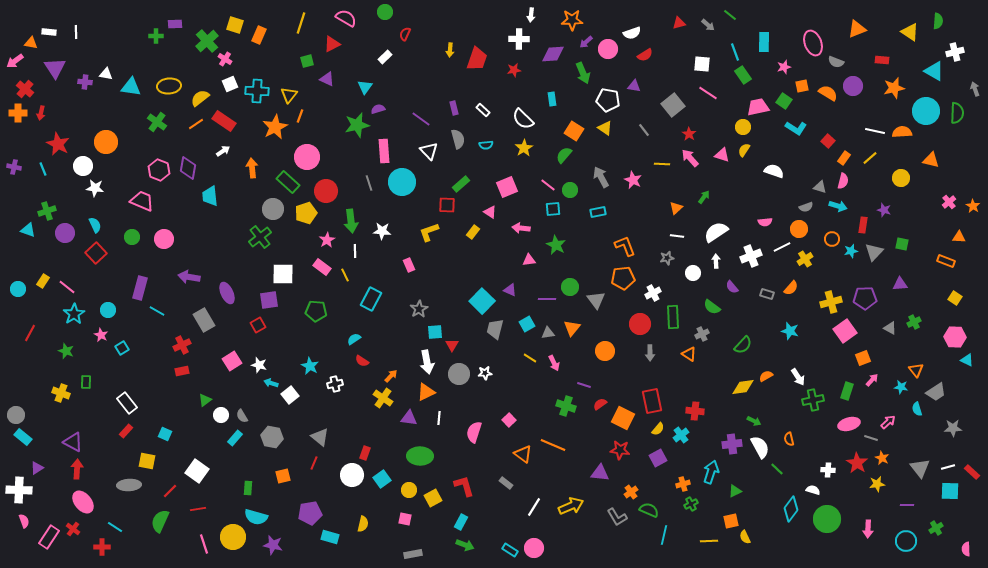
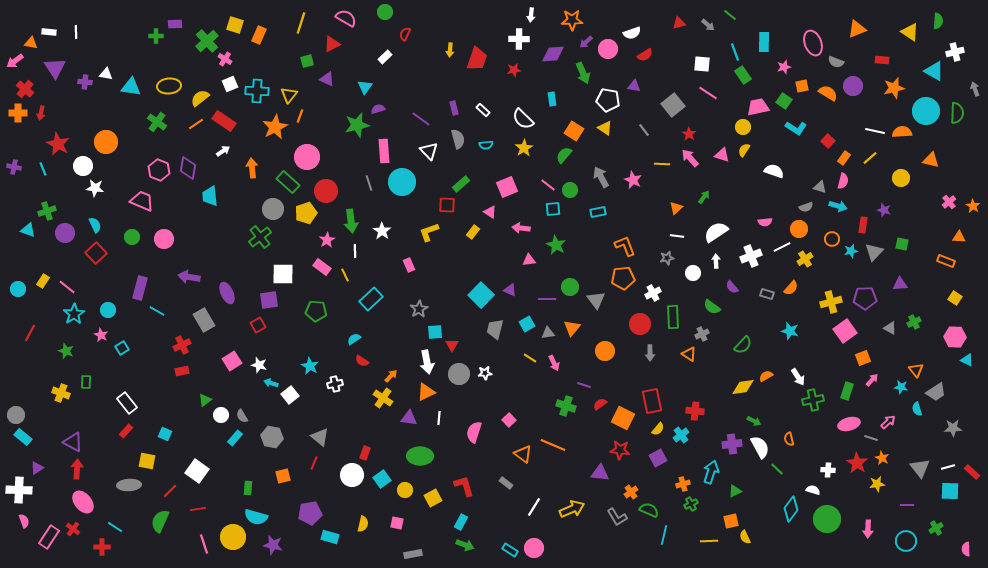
white star at (382, 231): rotated 30 degrees clockwise
cyan rectangle at (371, 299): rotated 20 degrees clockwise
cyan square at (482, 301): moved 1 px left, 6 px up
yellow circle at (409, 490): moved 4 px left
yellow arrow at (571, 506): moved 1 px right, 3 px down
pink square at (405, 519): moved 8 px left, 4 px down
